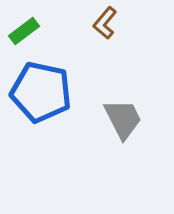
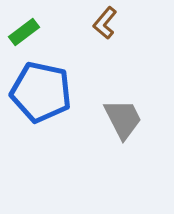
green rectangle: moved 1 px down
